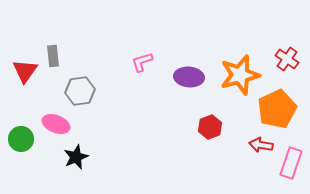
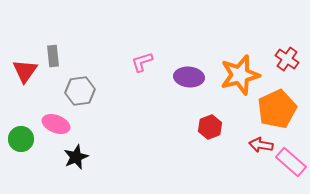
pink rectangle: moved 1 px up; rotated 68 degrees counterclockwise
